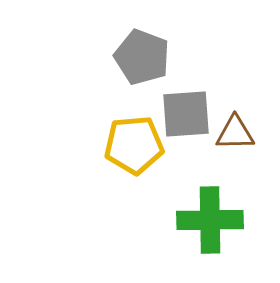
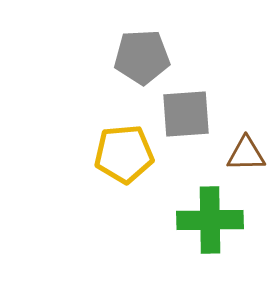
gray pentagon: rotated 24 degrees counterclockwise
brown triangle: moved 11 px right, 21 px down
yellow pentagon: moved 10 px left, 9 px down
